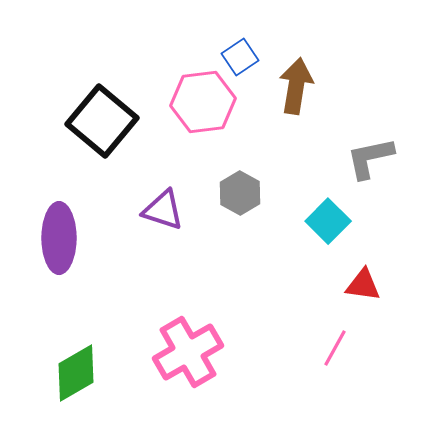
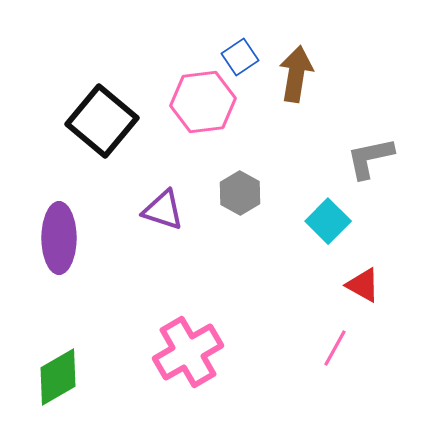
brown arrow: moved 12 px up
red triangle: rotated 21 degrees clockwise
green diamond: moved 18 px left, 4 px down
